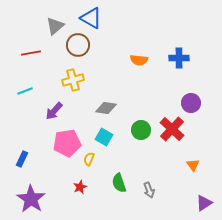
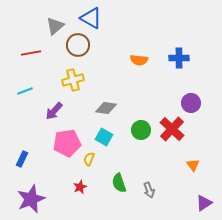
purple star: rotated 16 degrees clockwise
